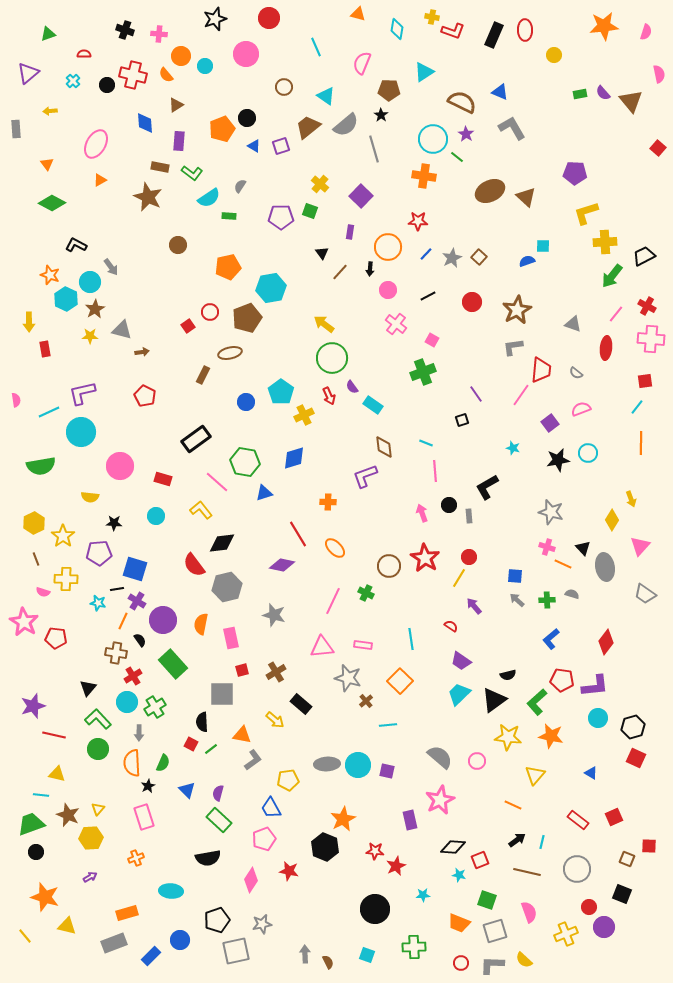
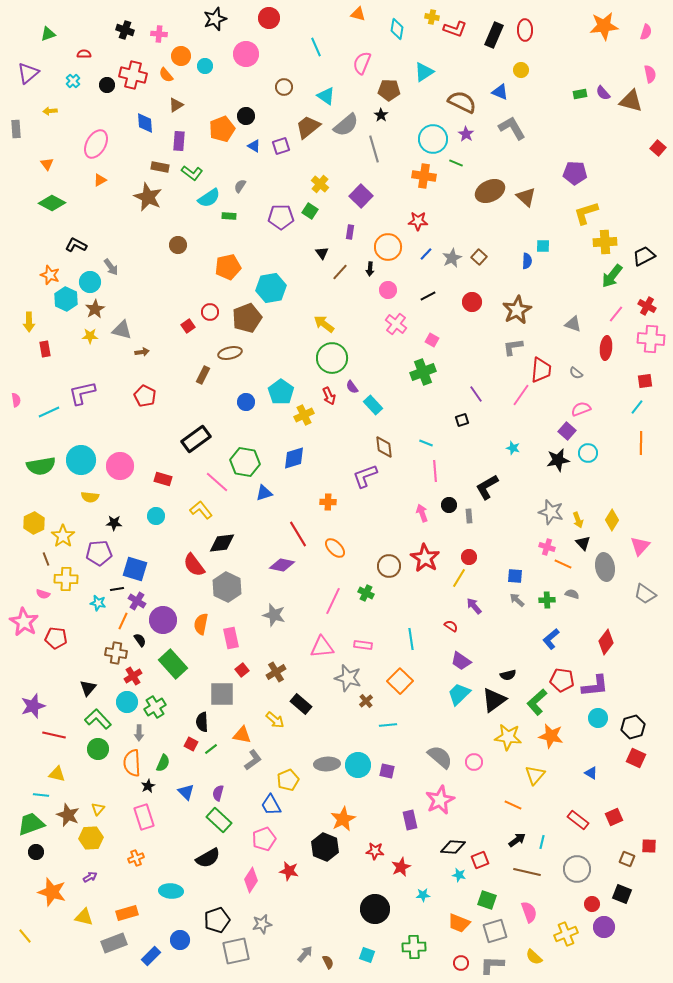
red L-shape at (453, 31): moved 2 px right, 2 px up
yellow circle at (554, 55): moved 33 px left, 15 px down
pink semicircle at (659, 74): moved 9 px left
brown triangle at (631, 101): rotated 35 degrees counterclockwise
black circle at (247, 118): moved 1 px left, 2 px up
green line at (457, 157): moved 1 px left, 6 px down; rotated 16 degrees counterclockwise
green square at (310, 211): rotated 14 degrees clockwise
blue semicircle at (527, 261): rotated 112 degrees clockwise
cyan rectangle at (373, 405): rotated 12 degrees clockwise
purple square at (550, 423): moved 17 px right, 8 px down; rotated 12 degrees counterclockwise
cyan circle at (81, 432): moved 28 px down
yellow arrow at (631, 499): moved 53 px left, 21 px down
black triangle at (583, 548): moved 5 px up
brown line at (36, 559): moved 10 px right
gray hexagon at (227, 587): rotated 20 degrees counterclockwise
pink semicircle at (43, 592): moved 2 px down
red square at (242, 670): rotated 24 degrees counterclockwise
pink circle at (477, 761): moved 3 px left, 1 px down
yellow pentagon at (288, 780): rotated 15 degrees counterclockwise
blue triangle at (187, 790): moved 1 px left, 2 px down
blue trapezoid at (271, 808): moved 3 px up
black semicircle at (208, 858): rotated 20 degrees counterclockwise
red star at (396, 866): moved 5 px right, 1 px down
orange star at (45, 897): moved 7 px right, 5 px up
red circle at (589, 907): moved 3 px right, 3 px up
yellow triangle at (67, 926): moved 17 px right, 9 px up
gray arrow at (305, 954): rotated 42 degrees clockwise
yellow semicircle at (524, 960): moved 10 px right, 3 px up
